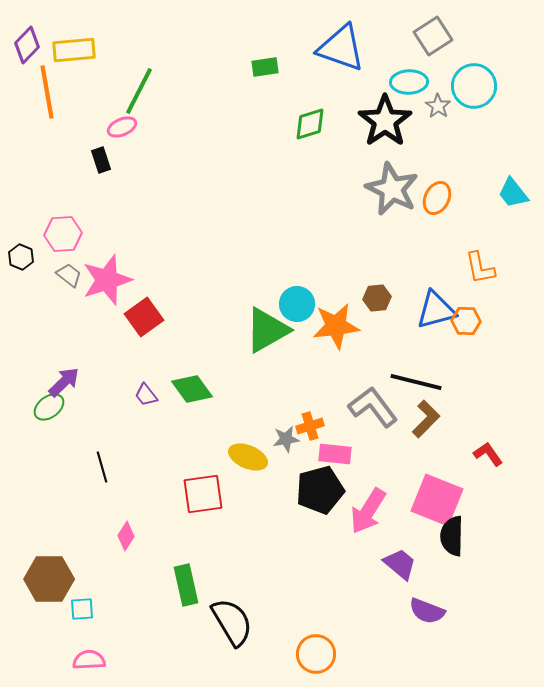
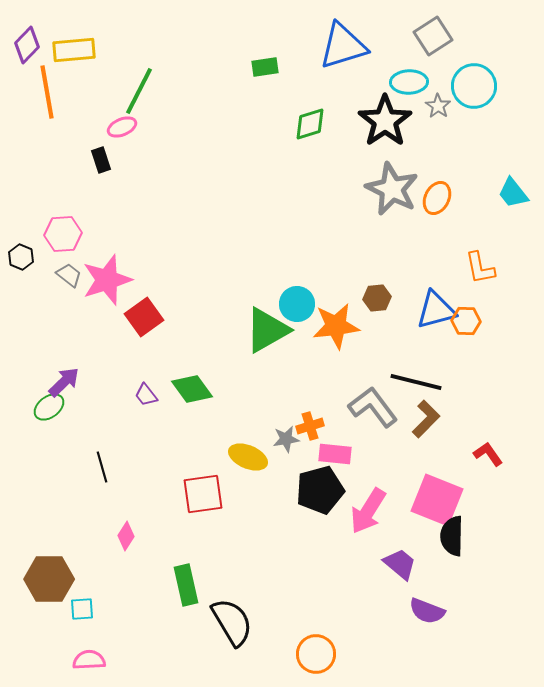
blue triangle at (341, 48): moved 2 px right, 2 px up; rotated 36 degrees counterclockwise
